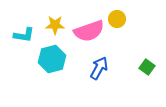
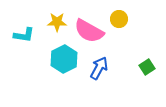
yellow circle: moved 2 px right
yellow star: moved 2 px right, 3 px up
pink semicircle: rotated 48 degrees clockwise
cyan hexagon: moved 12 px right; rotated 12 degrees counterclockwise
green square: rotated 21 degrees clockwise
